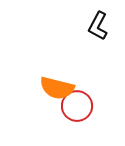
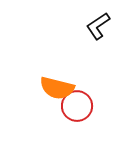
black L-shape: rotated 28 degrees clockwise
